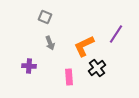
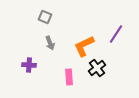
purple cross: moved 1 px up
